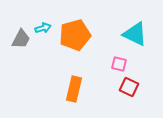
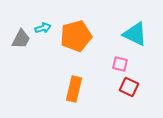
orange pentagon: moved 1 px right, 1 px down
pink square: moved 1 px right
